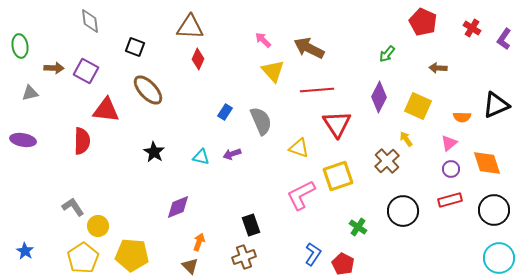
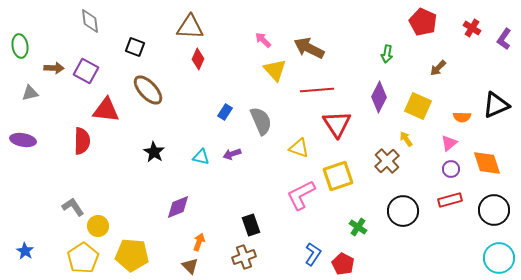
green arrow at (387, 54): rotated 30 degrees counterclockwise
brown arrow at (438, 68): rotated 48 degrees counterclockwise
yellow triangle at (273, 71): moved 2 px right, 1 px up
